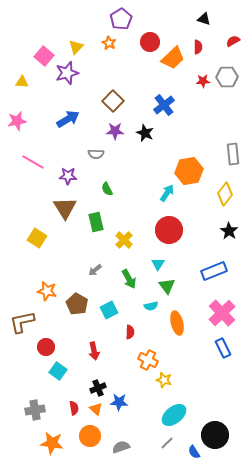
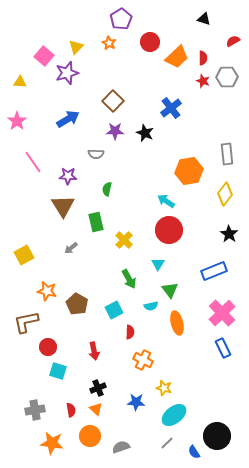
red semicircle at (198, 47): moved 5 px right, 11 px down
orange trapezoid at (173, 58): moved 4 px right, 1 px up
red star at (203, 81): rotated 24 degrees clockwise
yellow triangle at (22, 82): moved 2 px left
blue cross at (164, 105): moved 7 px right, 3 px down
pink star at (17, 121): rotated 24 degrees counterclockwise
gray rectangle at (233, 154): moved 6 px left
pink line at (33, 162): rotated 25 degrees clockwise
green semicircle at (107, 189): rotated 40 degrees clockwise
cyan arrow at (167, 193): moved 1 px left, 8 px down; rotated 90 degrees counterclockwise
brown triangle at (65, 208): moved 2 px left, 2 px up
black star at (229, 231): moved 3 px down
yellow square at (37, 238): moved 13 px left, 17 px down; rotated 30 degrees clockwise
gray arrow at (95, 270): moved 24 px left, 22 px up
green triangle at (167, 286): moved 3 px right, 4 px down
cyan square at (109, 310): moved 5 px right
brown L-shape at (22, 322): moved 4 px right
red circle at (46, 347): moved 2 px right
orange cross at (148, 360): moved 5 px left
cyan square at (58, 371): rotated 18 degrees counterclockwise
yellow star at (164, 380): moved 8 px down
blue star at (119, 402): moved 17 px right
red semicircle at (74, 408): moved 3 px left, 2 px down
black circle at (215, 435): moved 2 px right, 1 px down
